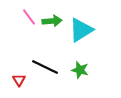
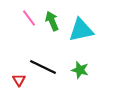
pink line: moved 1 px down
green arrow: rotated 108 degrees counterclockwise
cyan triangle: rotated 20 degrees clockwise
black line: moved 2 px left
